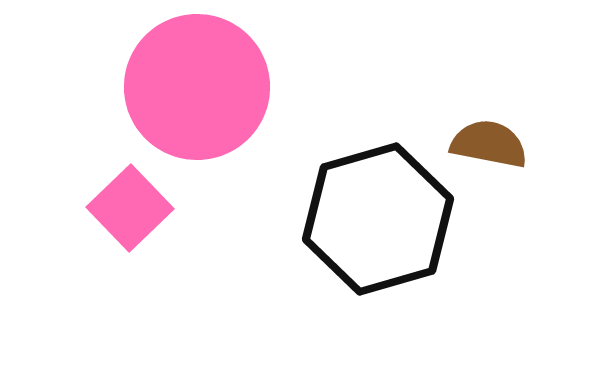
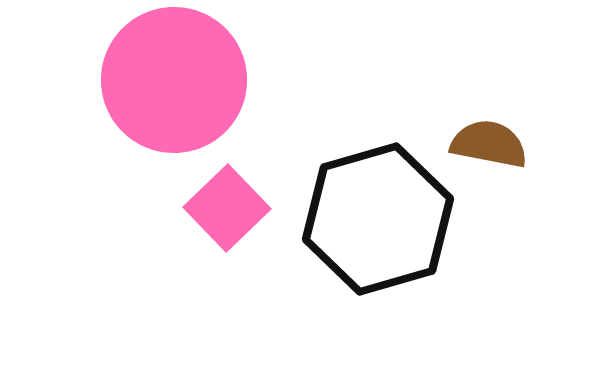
pink circle: moved 23 px left, 7 px up
pink square: moved 97 px right
